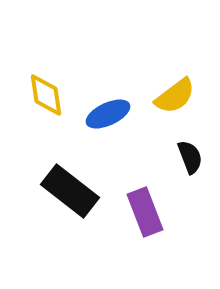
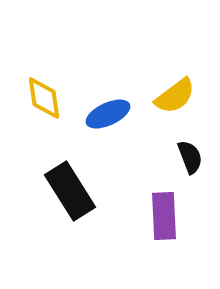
yellow diamond: moved 2 px left, 3 px down
black rectangle: rotated 20 degrees clockwise
purple rectangle: moved 19 px right, 4 px down; rotated 18 degrees clockwise
